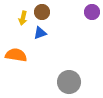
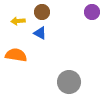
yellow arrow: moved 5 px left, 3 px down; rotated 72 degrees clockwise
blue triangle: rotated 48 degrees clockwise
